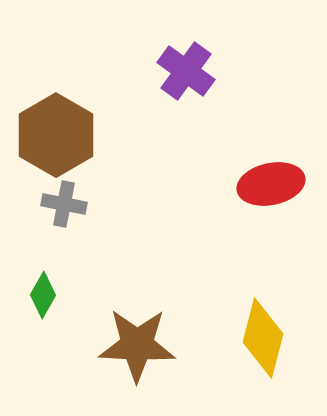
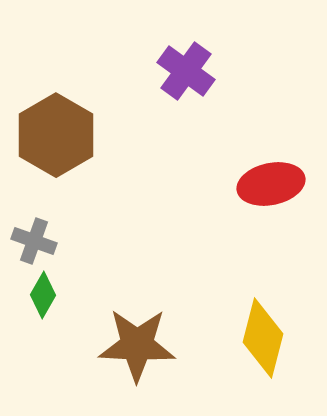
gray cross: moved 30 px left, 37 px down; rotated 9 degrees clockwise
